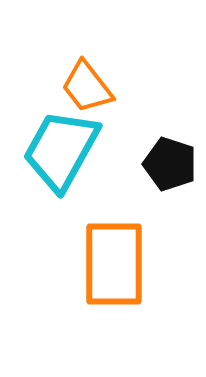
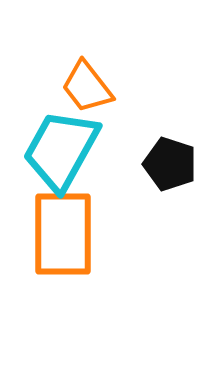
orange rectangle: moved 51 px left, 30 px up
